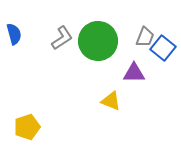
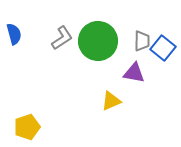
gray trapezoid: moved 3 px left, 4 px down; rotated 20 degrees counterclockwise
purple triangle: rotated 10 degrees clockwise
yellow triangle: rotated 45 degrees counterclockwise
